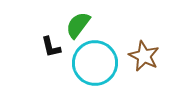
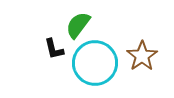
black L-shape: moved 3 px right, 2 px down
brown star: moved 2 px left; rotated 12 degrees clockwise
